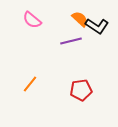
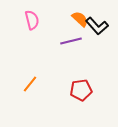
pink semicircle: rotated 144 degrees counterclockwise
black L-shape: rotated 15 degrees clockwise
